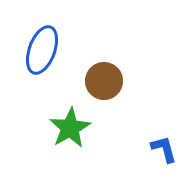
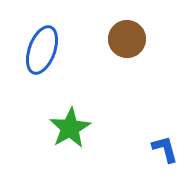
brown circle: moved 23 px right, 42 px up
blue L-shape: moved 1 px right
